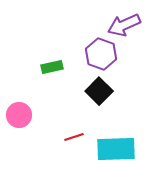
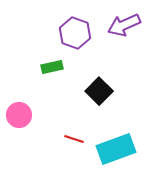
purple hexagon: moved 26 px left, 21 px up
red line: moved 2 px down; rotated 36 degrees clockwise
cyan rectangle: rotated 18 degrees counterclockwise
